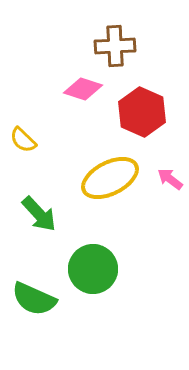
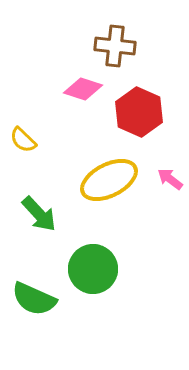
brown cross: rotated 9 degrees clockwise
red hexagon: moved 3 px left
yellow ellipse: moved 1 px left, 2 px down
